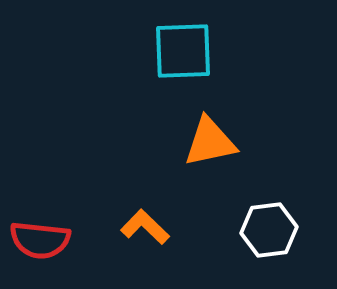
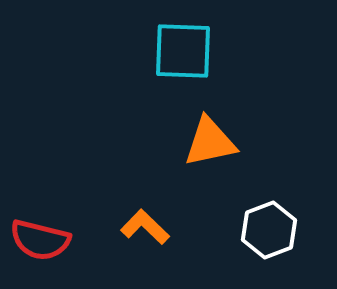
cyan square: rotated 4 degrees clockwise
white hexagon: rotated 14 degrees counterclockwise
red semicircle: rotated 8 degrees clockwise
